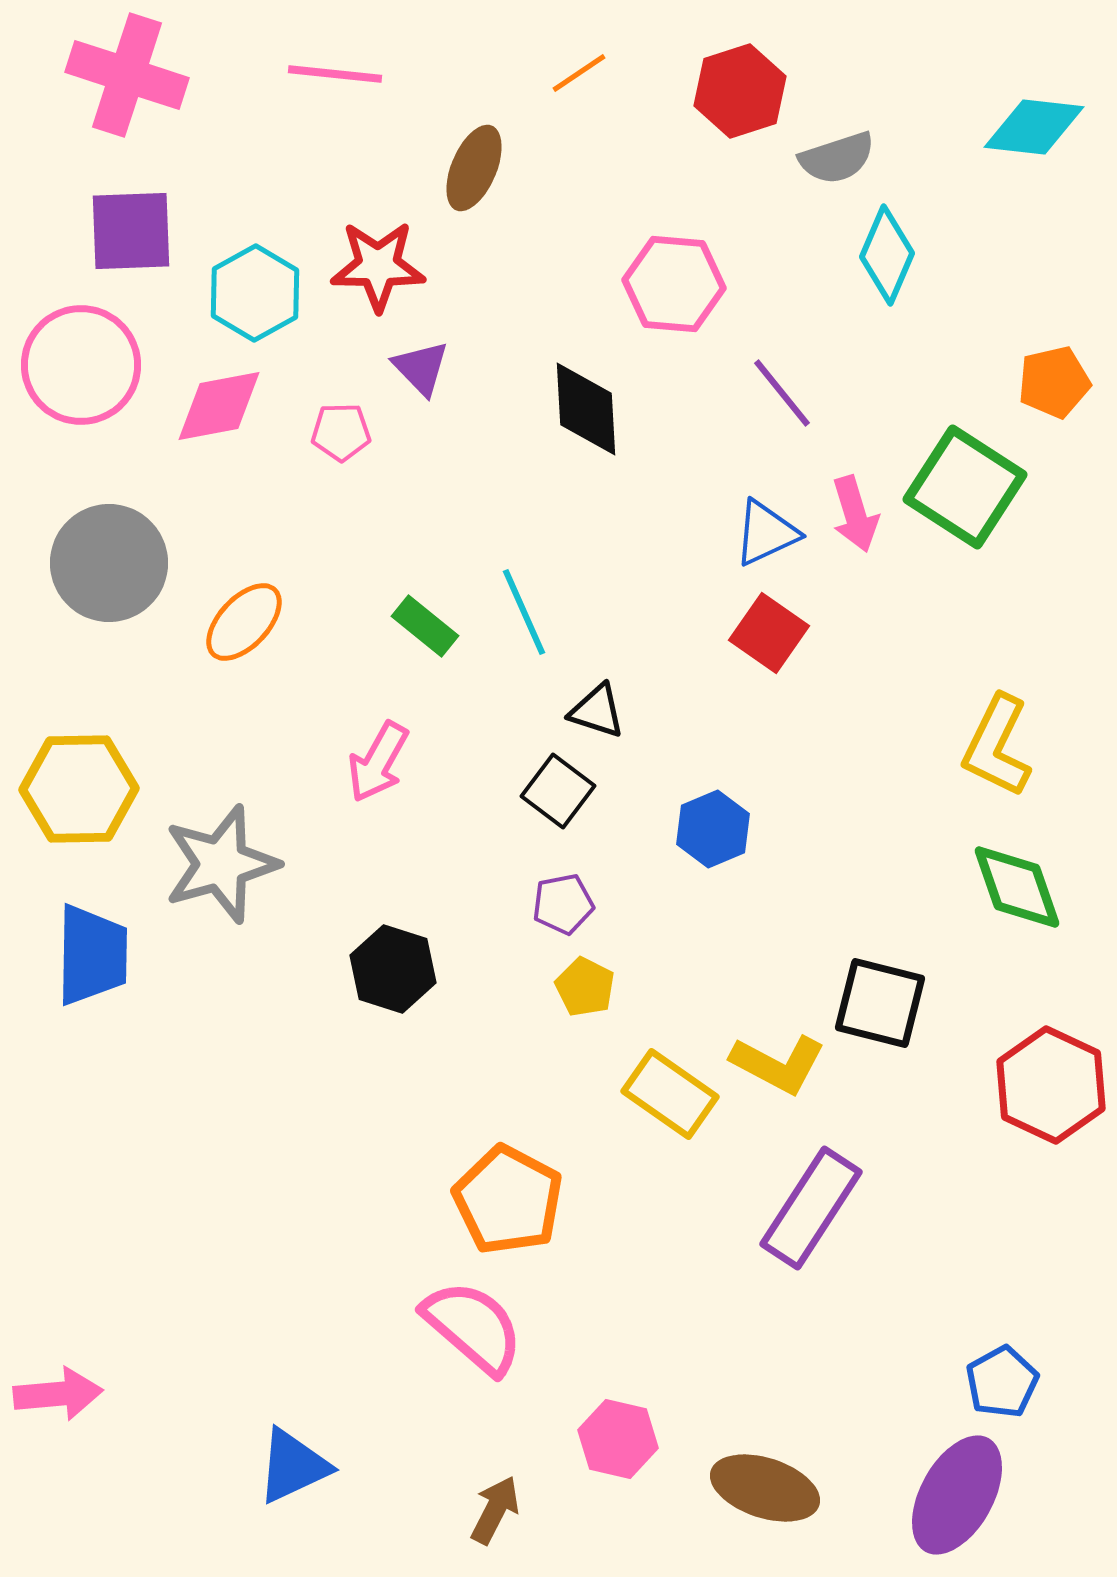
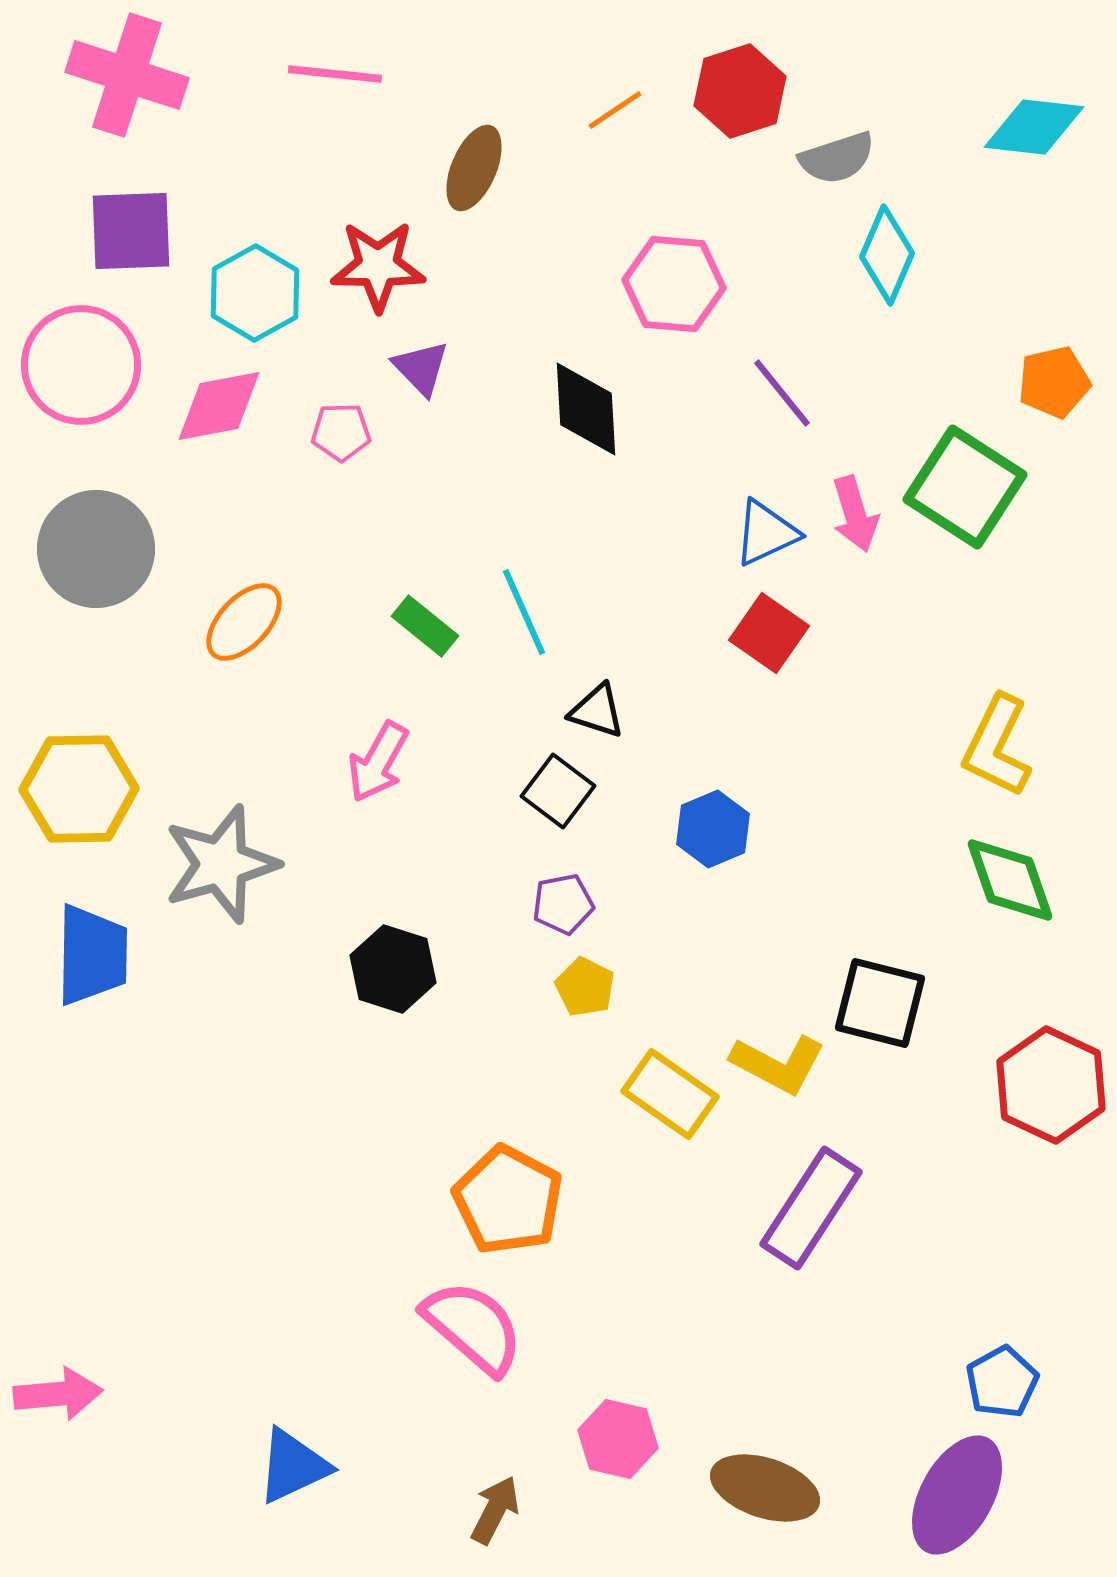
orange line at (579, 73): moved 36 px right, 37 px down
gray circle at (109, 563): moved 13 px left, 14 px up
green diamond at (1017, 887): moved 7 px left, 7 px up
